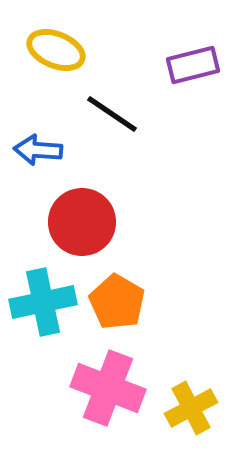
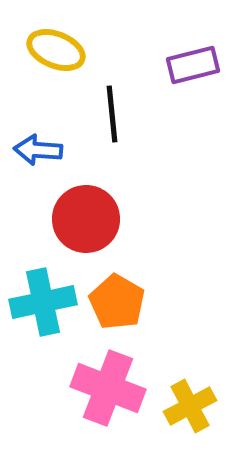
black line: rotated 50 degrees clockwise
red circle: moved 4 px right, 3 px up
yellow cross: moved 1 px left, 2 px up
